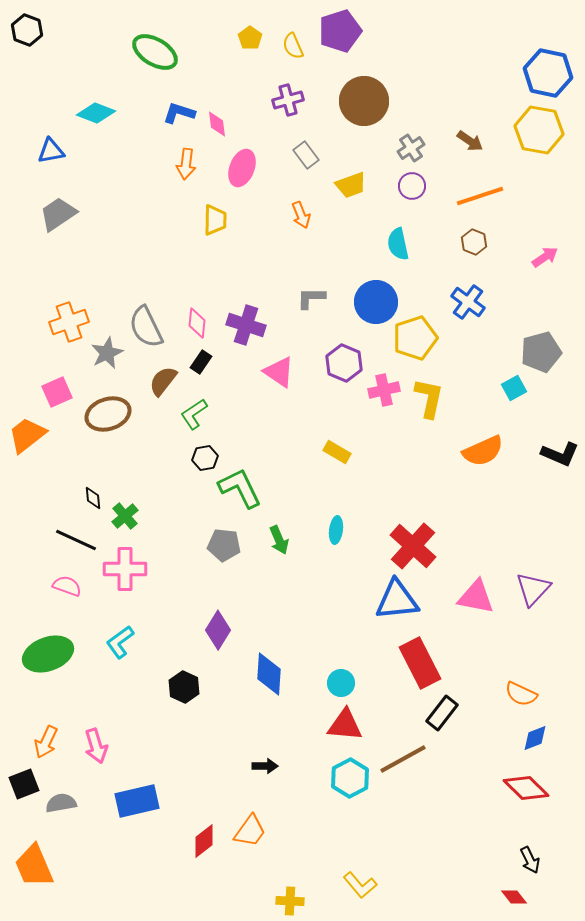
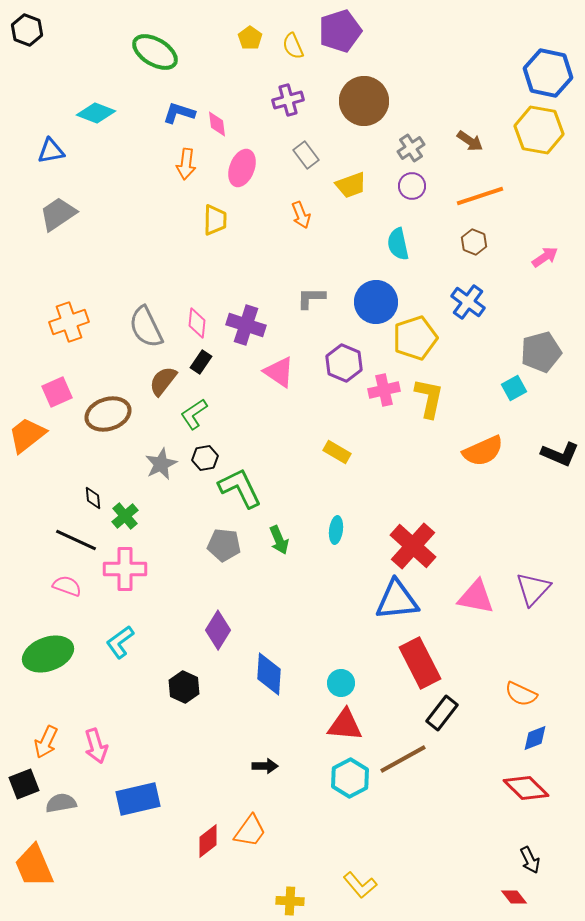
gray star at (107, 353): moved 54 px right, 111 px down
blue rectangle at (137, 801): moved 1 px right, 2 px up
red diamond at (204, 841): moved 4 px right
